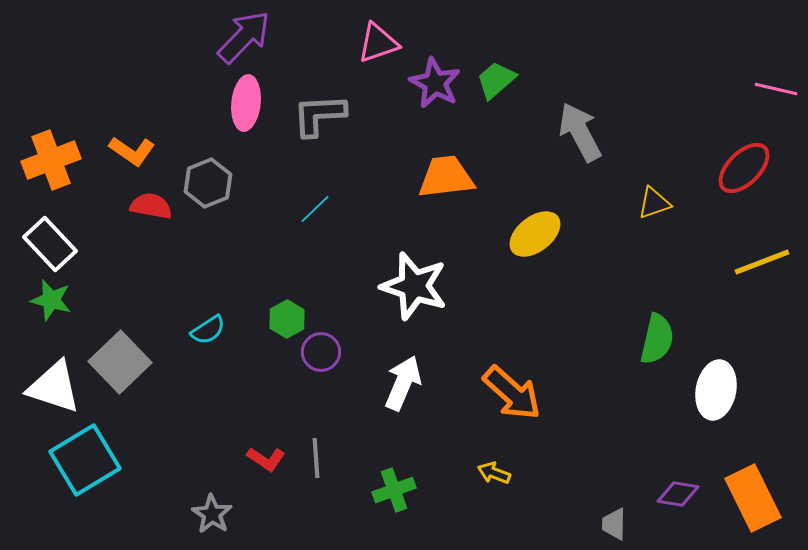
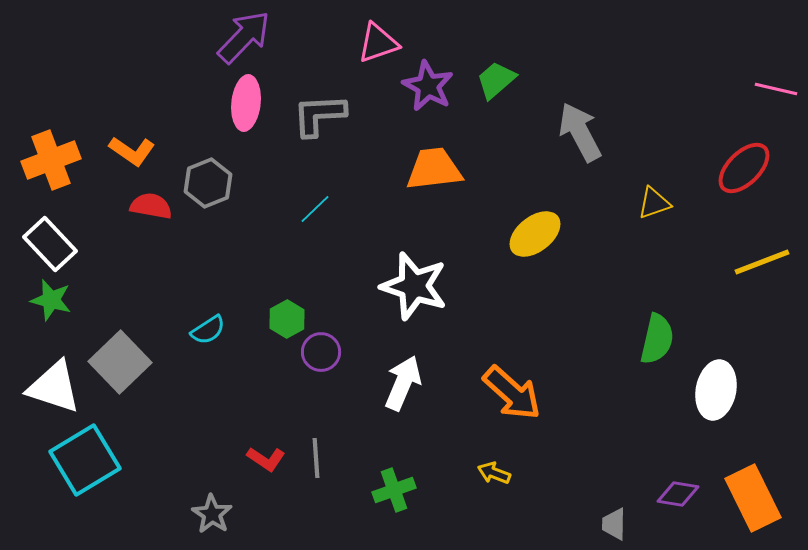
purple star: moved 7 px left, 3 px down
orange trapezoid: moved 12 px left, 8 px up
